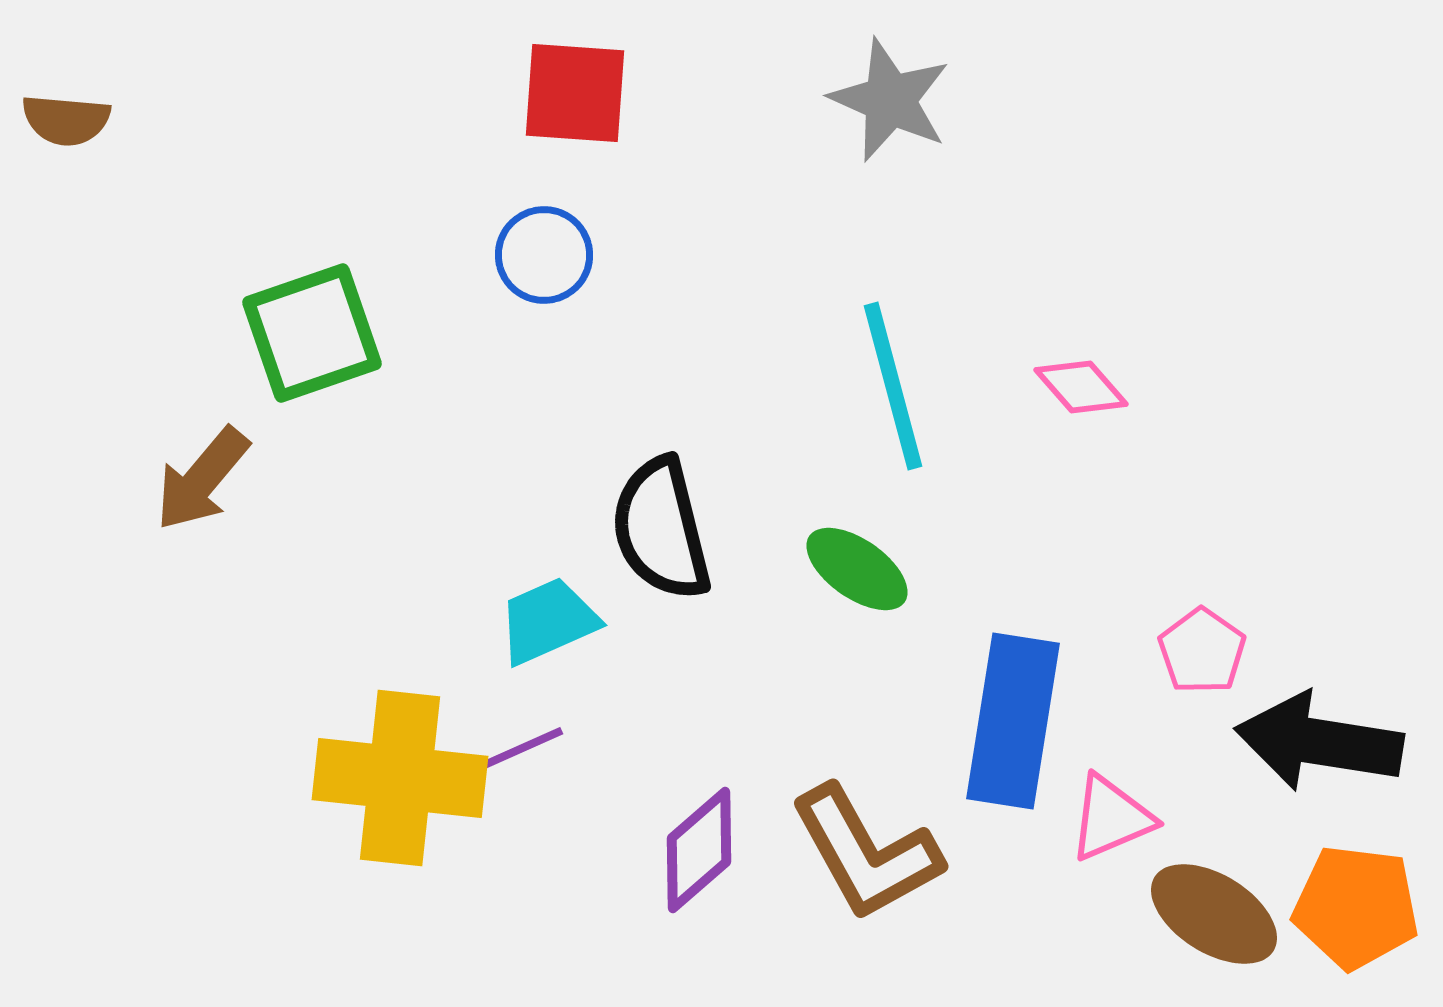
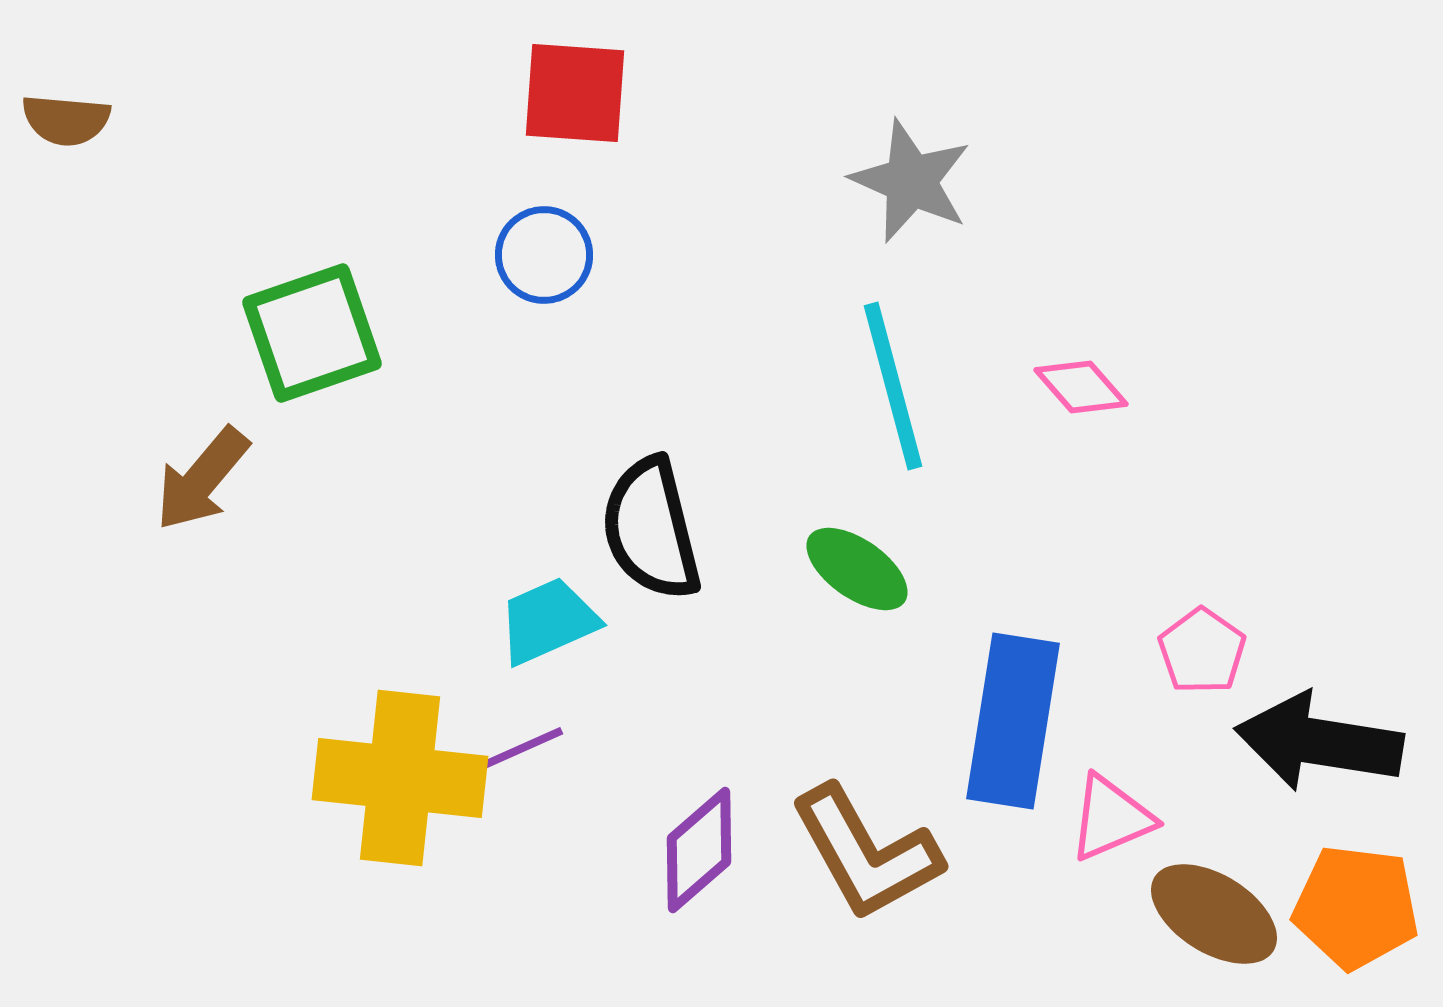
gray star: moved 21 px right, 81 px down
black semicircle: moved 10 px left
